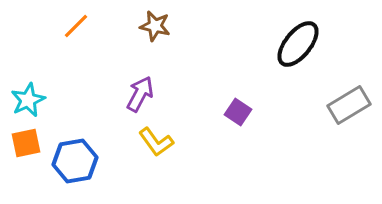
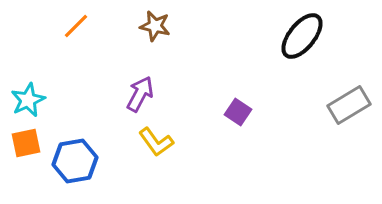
black ellipse: moved 4 px right, 8 px up
